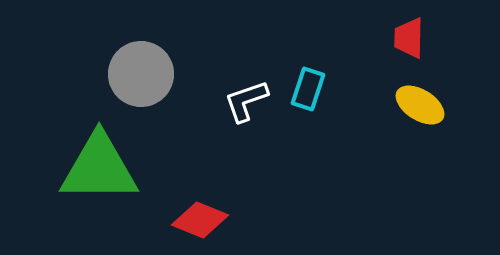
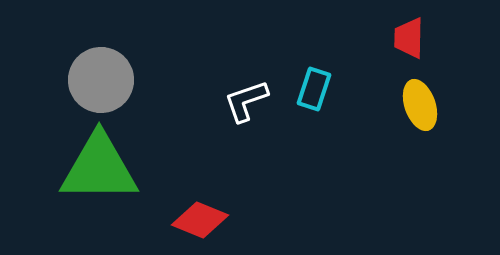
gray circle: moved 40 px left, 6 px down
cyan rectangle: moved 6 px right
yellow ellipse: rotated 39 degrees clockwise
